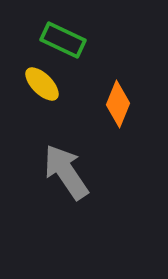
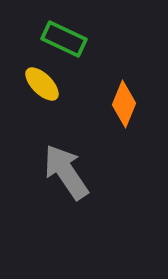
green rectangle: moved 1 px right, 1 px up
orange diamond: moved 6 px right
